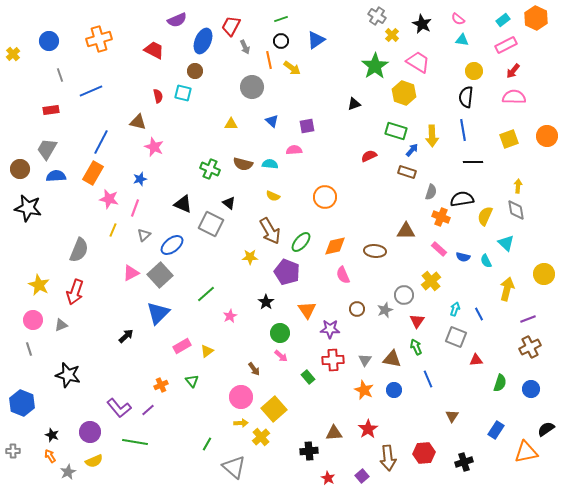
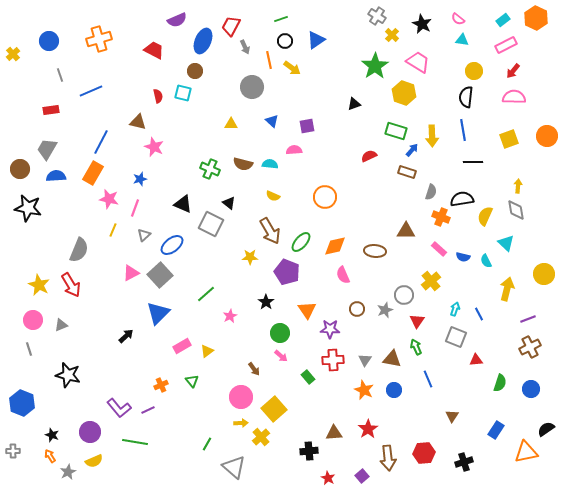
black circle at (281, 41): moved 4 px right
red arrow at (75, 292): moved 4 px left, 7 px up; rotated 50 degrees counterclockwise
purple line at (148, 410): rotated 16 degrees clockwise
